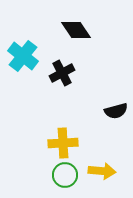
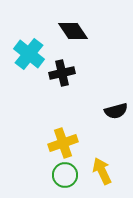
black diamond: moved 3 px left, 1 px down
cyan cross: moved 6 px right, 2 px up
black cross: rotated 15 degrees clockwise
yellow cross: rotated 16 degrees counterclockwise
yellow arrow: rotated 120 degrees counterclockwise
